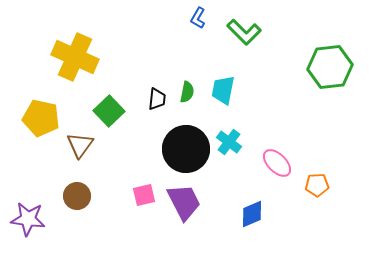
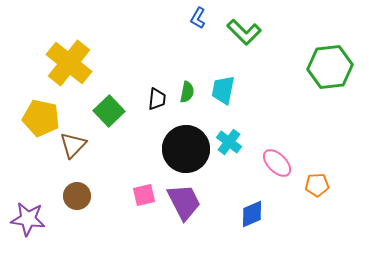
yellow cross: moved 6 px left, 6 px down; rotated 15 degrees clockwise
brown triangle: moved 7 px left; rotated 8 degrees clockwise
